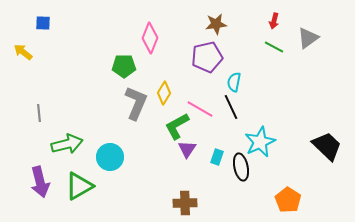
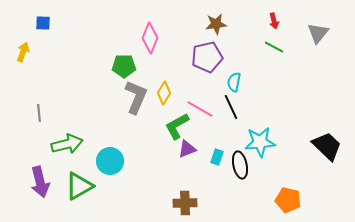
red arrow: rotated 28 degrees counterclockwise
gray triangle: moved 10 px right, 5 px up; rotated 15 degrees counterclockwise
yellow arrow: rotated 72 degrees clockwise
gray L-shape: moved 6 px up
cyan star: rotated 20 degrees clockwise
purple triangle: rotated 36 degrees clockwise
cyan circle: moved 4 px down
black ellipse: moved 1 px left, 2 px up
orange pentagon: rotated 20 degrees counterclockwise
